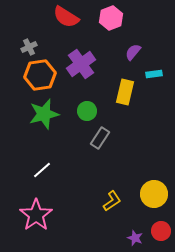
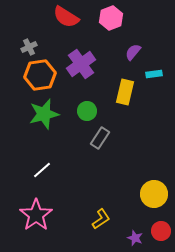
yellow L-shape: moved 11 px left, 18 px down
